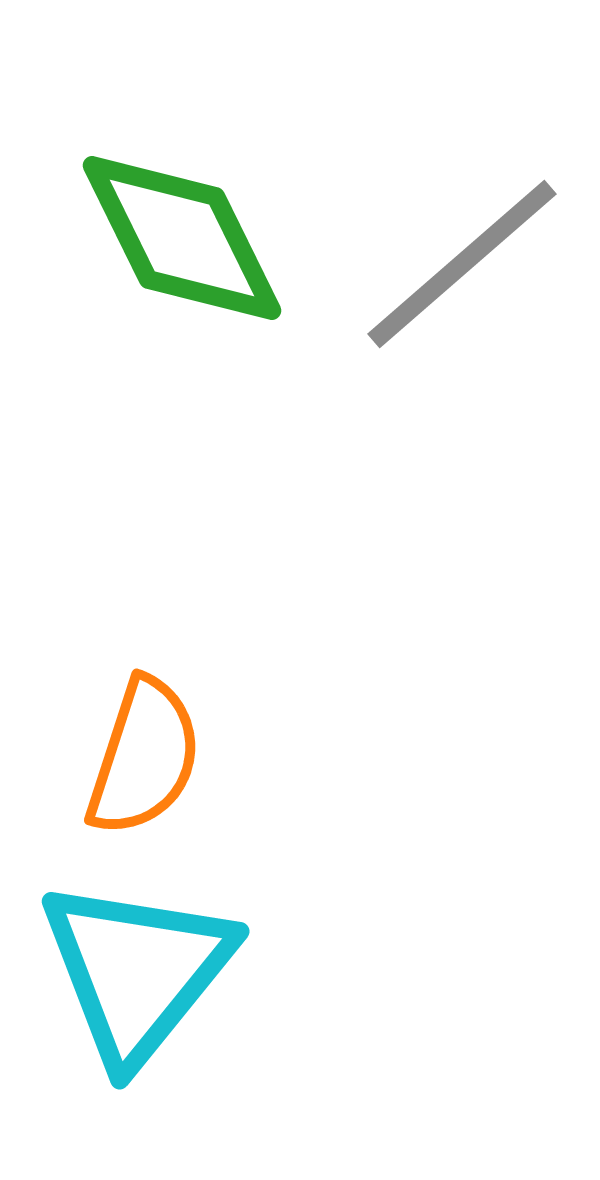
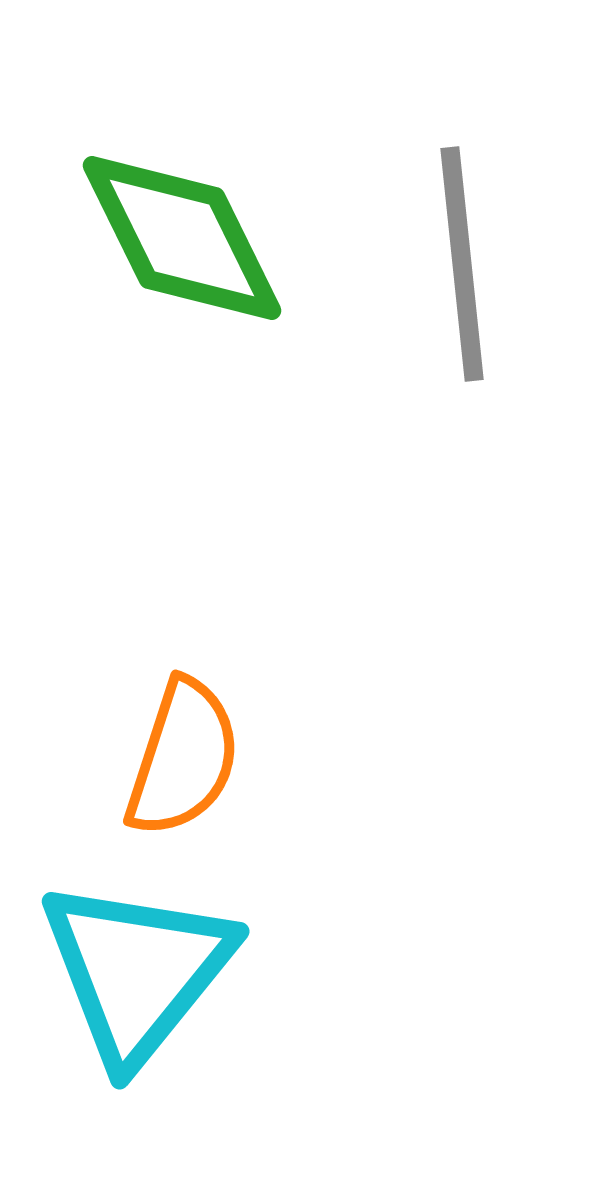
gray line: rotated 55 degrees counterclockwise
orange semicircle: moved 39 px right, 1 px down
